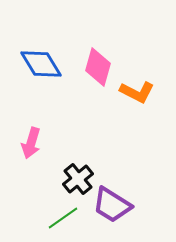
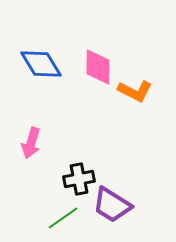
pink diamond: rotated 15 degrees counterclockwise
orange L-shape: moved 2 px left, 1 px up
black cross: moved 1 px right; rotated 28 degrees clockwise
